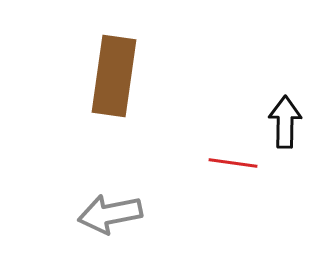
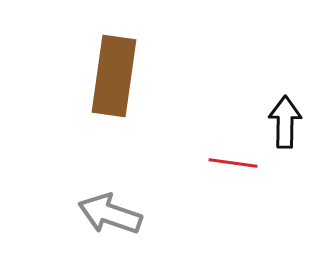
gray arrow: rotated 30 degrees clockwise
